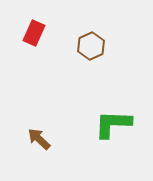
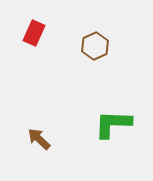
brown hexagon: moved 4 px right
